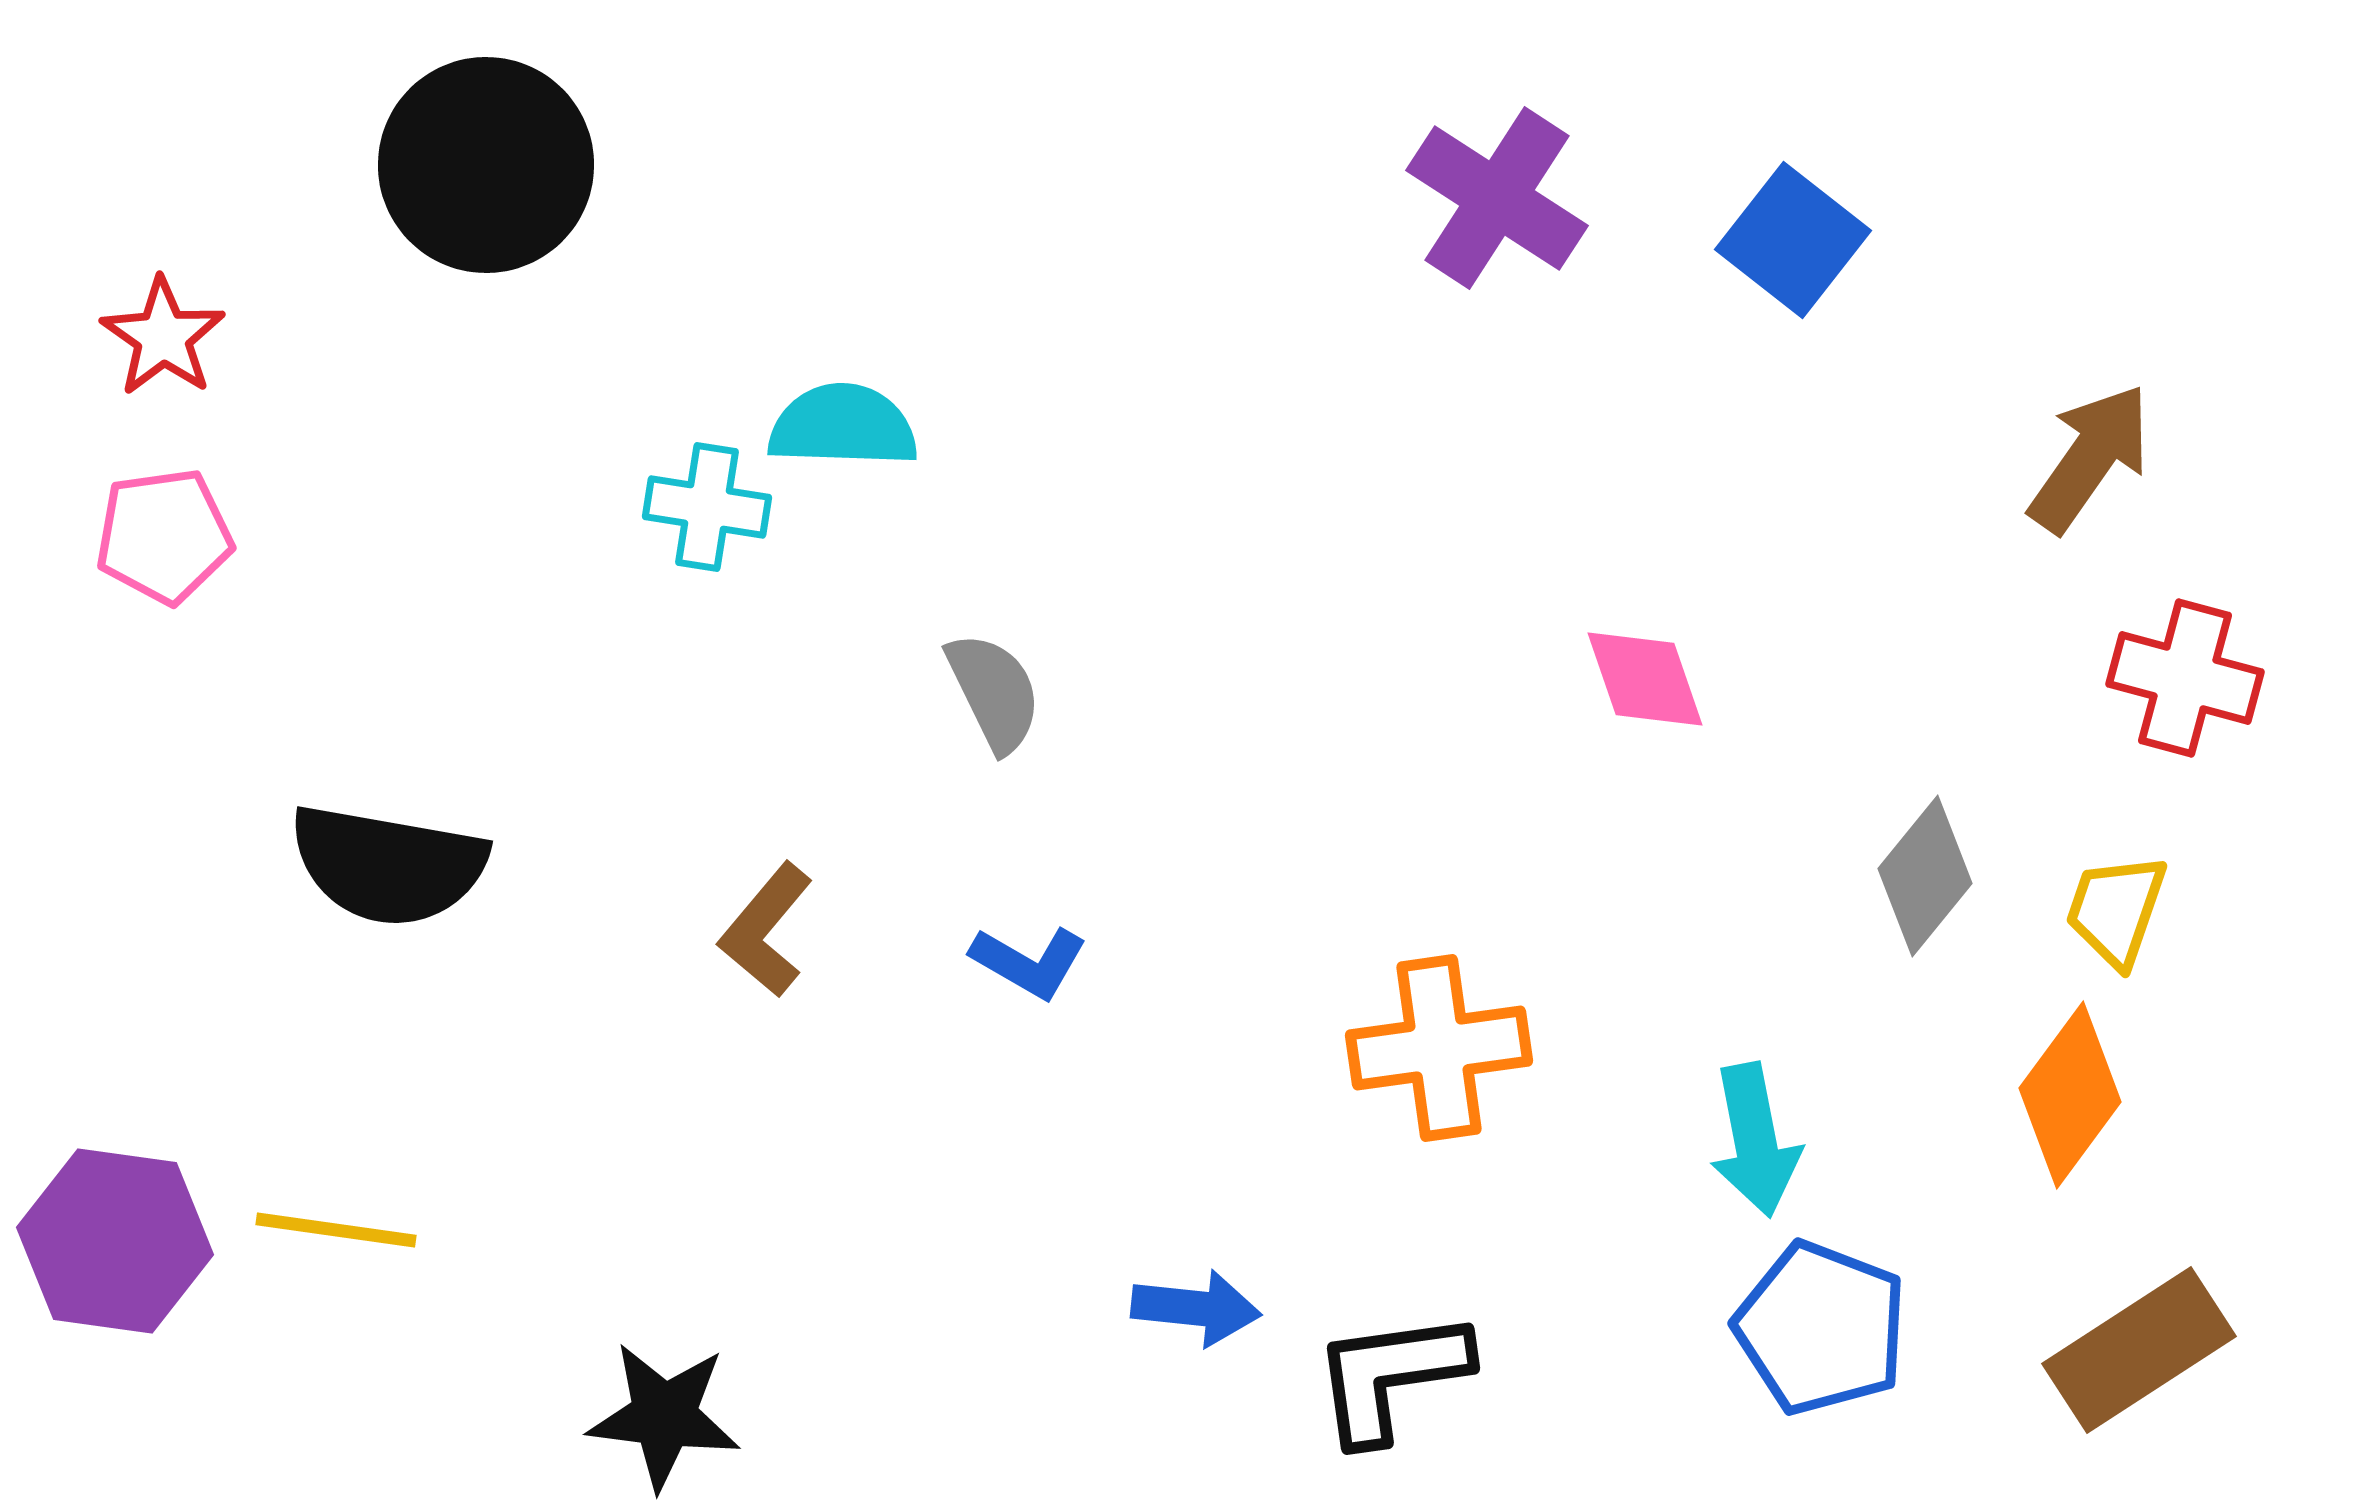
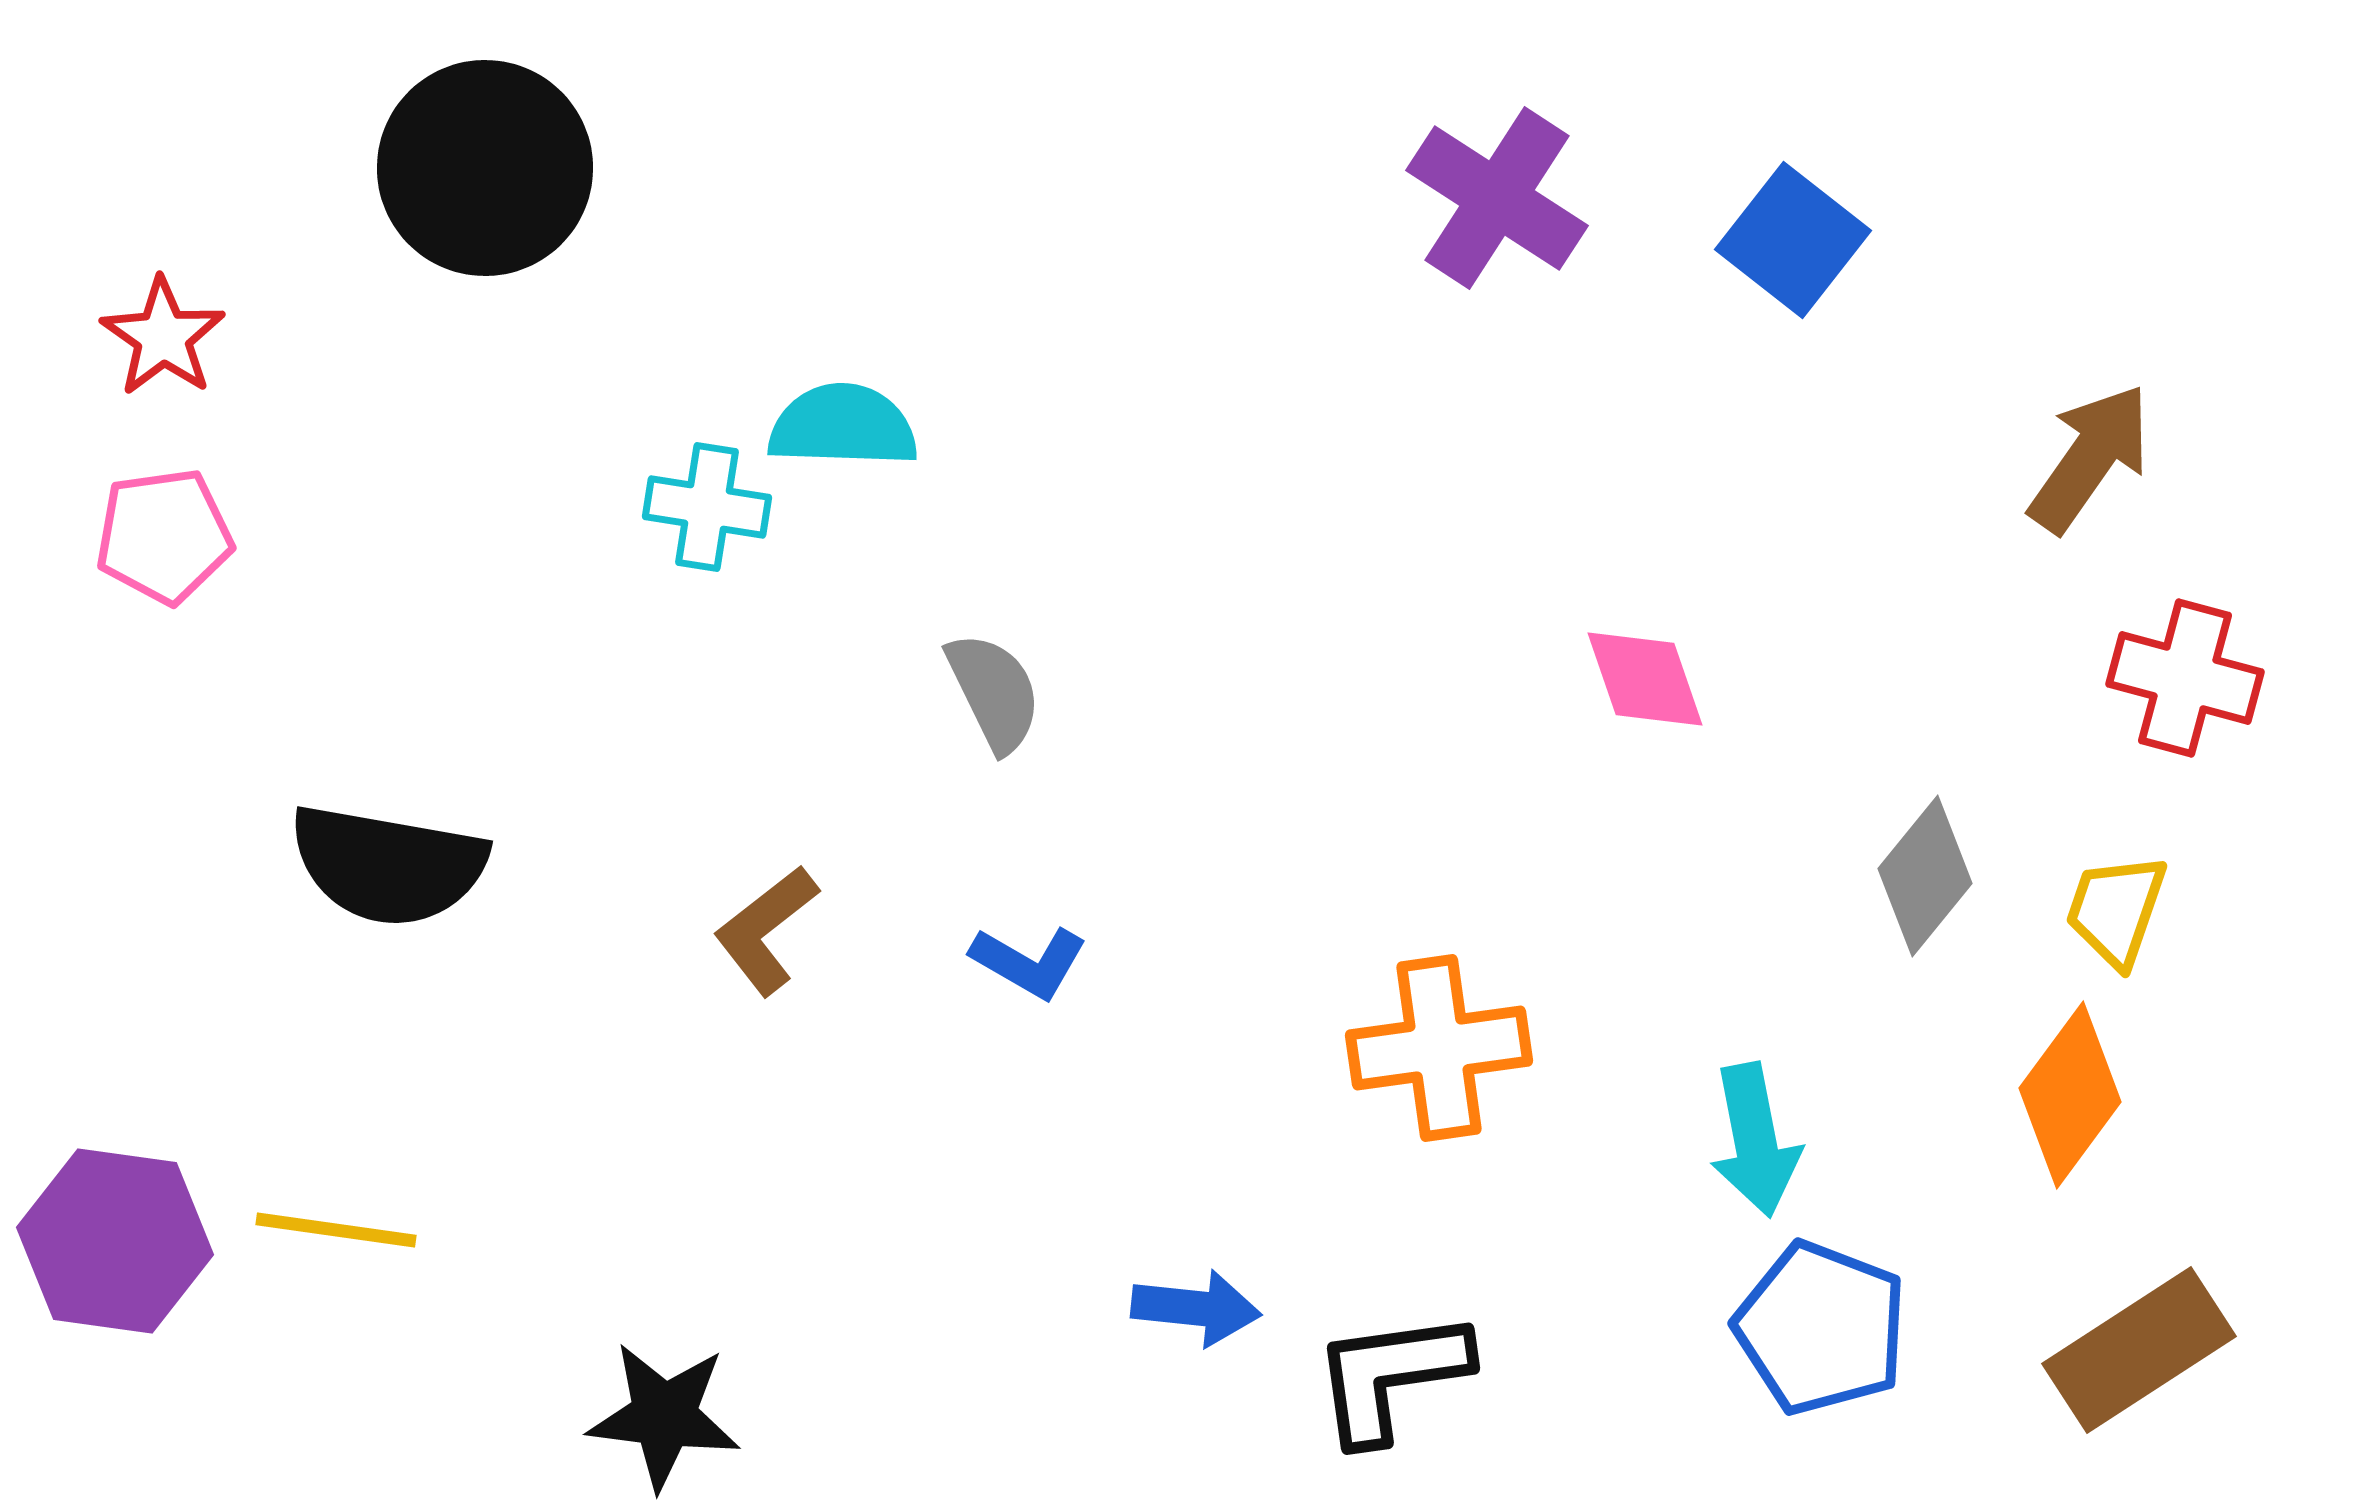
black circle: moved 1 px left, 3 px down
brown L-shape: rotated 12 degrees clockwise
